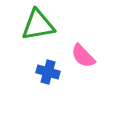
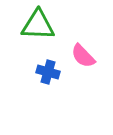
green triangle: rotated 12 degrees clockwise
